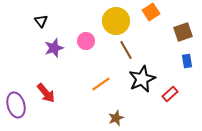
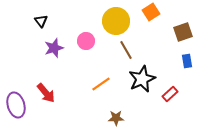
brown star: rotated 21 degrees clockwise
